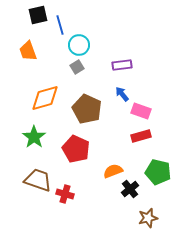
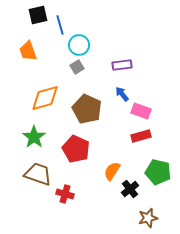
orange semicircle: moved 1 px left; rotated 36 degrees counterclockwise
brown trapezoid: moved 6 px up
